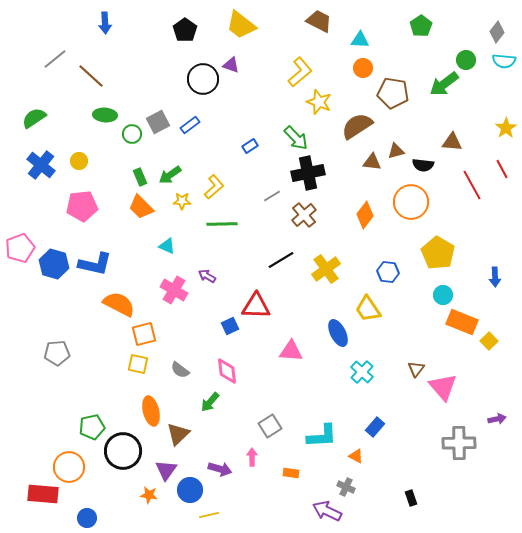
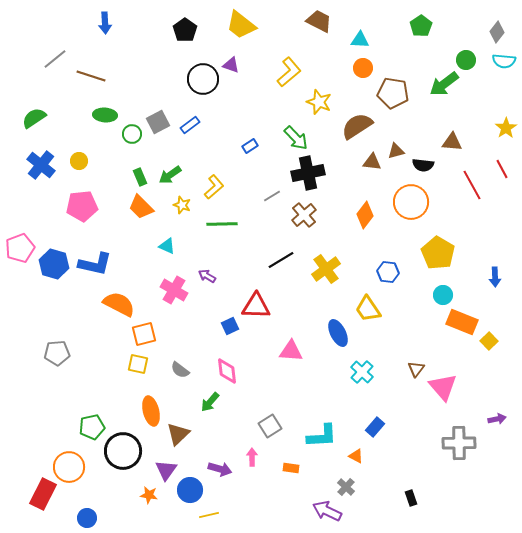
yellow L-shape at (300, 72): moved 11 px left
brown line at (91, 76): rotated 24 degrees counterclockwise
yellow star at (182, 201): moved 4 px down; rotated 18 degrees clockwise
orange rectangle at (291, 473): moved 5 px up
gray cross at (346, 487): rotated 18 degrees clockwise
red rectangle at (43, 494): rotated 68 degrees counterclockwise
